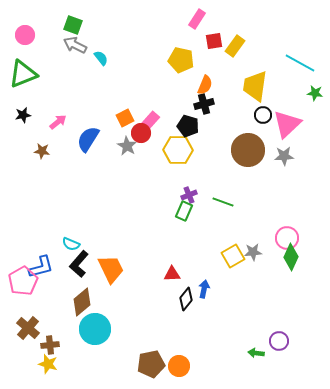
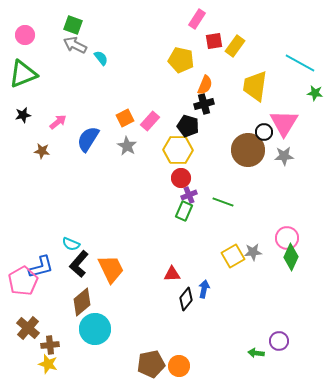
black circle at (263, 115): moved 1 px right, 17 px down
pink triangle at (287, 124): moved 3 px left, 1 px up; rotated 16 degrees counterclockwise
red circle at (141, 133): moved 40 px right, 45 px down
